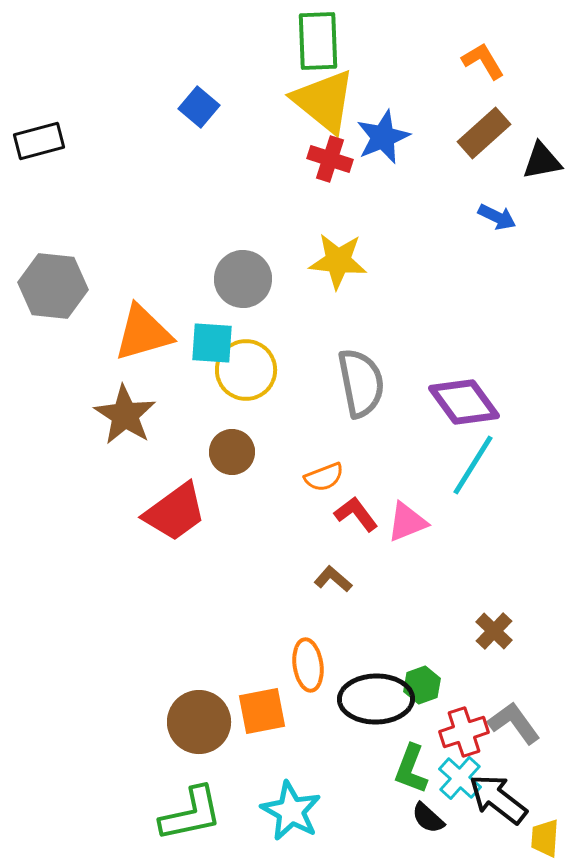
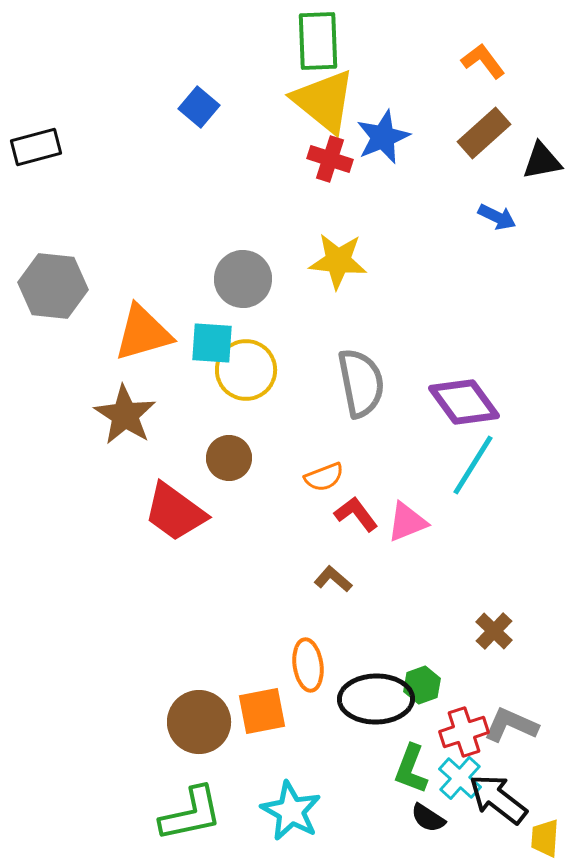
orange L-shape at (483, 61): rotated 6 degrees counterclockwise
black rectangle at (39, 141): moved 3 px left, 6 px down
brown circle at (232, 452): moved 3 px left, 6 px down
red trapezoid at (175, 512): rotated 72 degrees clockwise
gray L-shape at (514, 723): moved 3 px left, 2 px down; rotated 30 degrees counterclockwise
black semicircle at (428, 818): rotated 9 degrees counterclockwise
